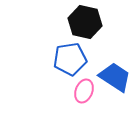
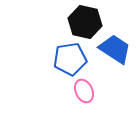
blue trapezoid: moved 28 px up
pink ellipse: rotated 45 degrees counterclockwise
